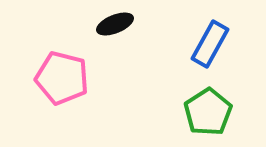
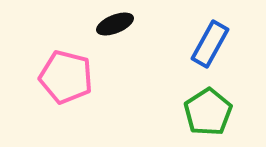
pink pentagon: moved 4 px right, 1 px up
